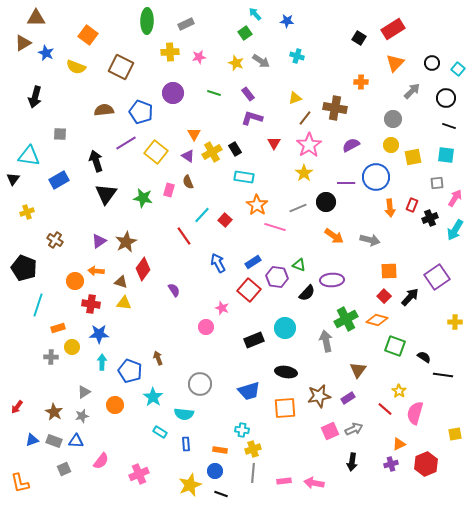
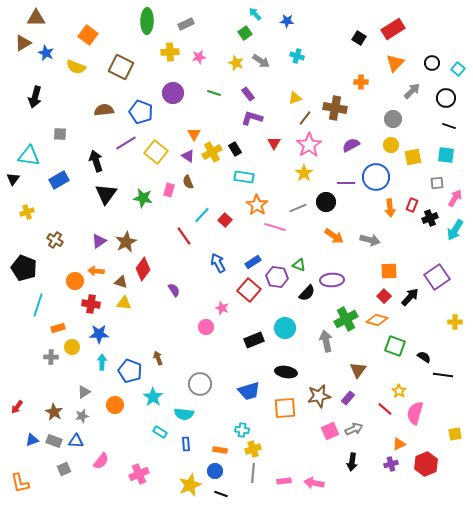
purple rectangle at (348, 398): rotated 16 degrees counterclockwise
